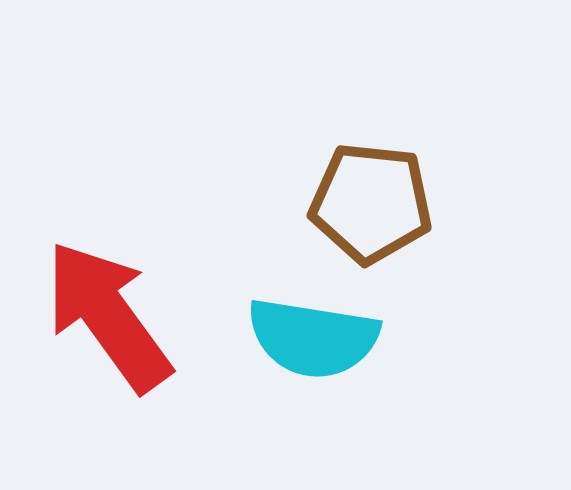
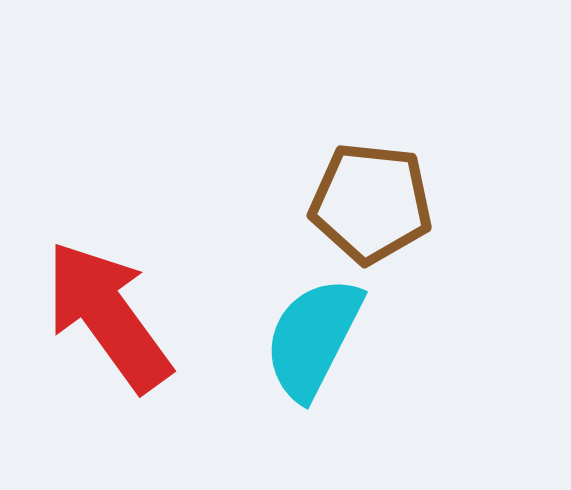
cyan semicircle: rotated 108 degrees clockwise
